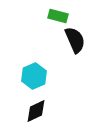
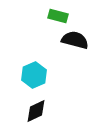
black semicircle: rotated 52 degrees counterclockwise
cyan hexagon: moved 1 px up
